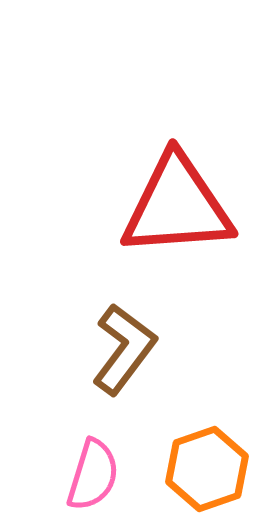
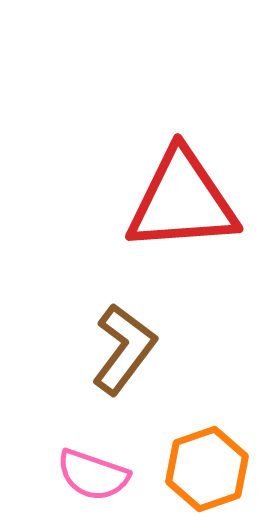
red triangle: moved 5 px right, 5 px up
pink semicircle: rotated 92 degrees clockwise
